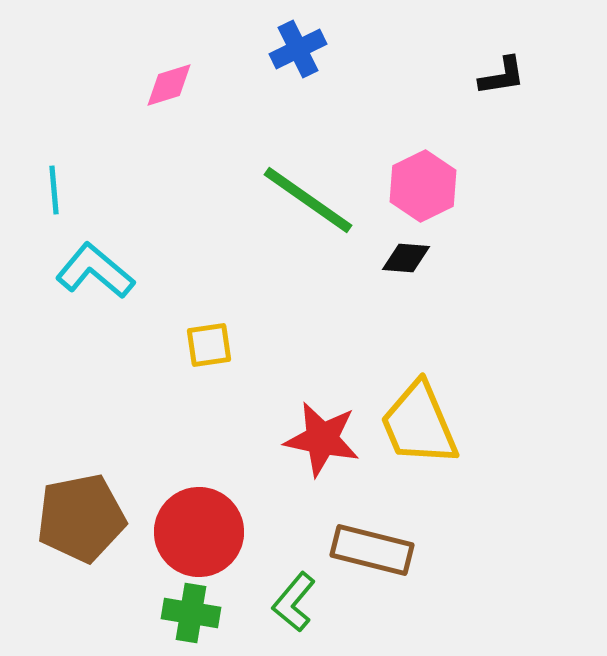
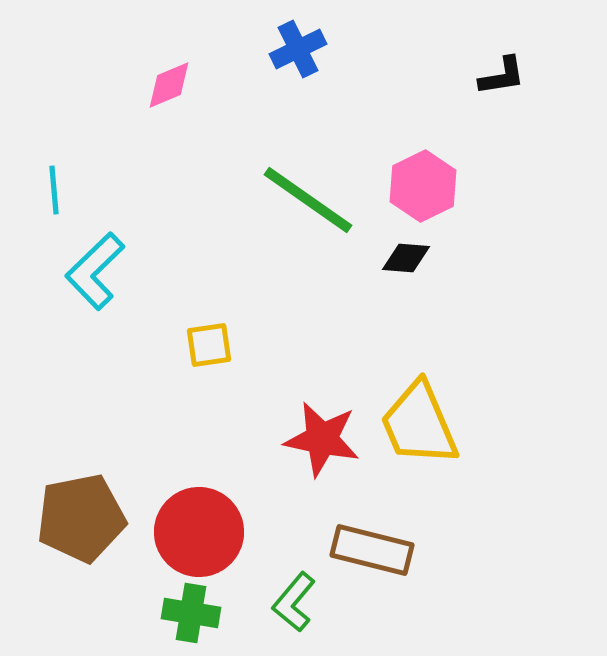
pink diamond: rotated 6 degrees counterclockwise
cyan L-shape: rotated 84 degrees counterclockwise
